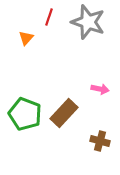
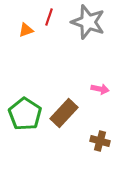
orange triangle: moved 8 px up; rotated 28 degrees clockwise
green pentagon: rotated 12 degrees clockwise
